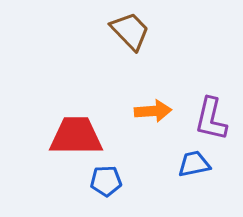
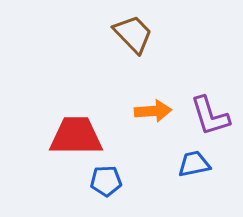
brown trapezoid: moved 3 px right, 3 px down
purple L-shape: moved 1 px left, 3 px up; rotated 30 degrees counterclockwise
